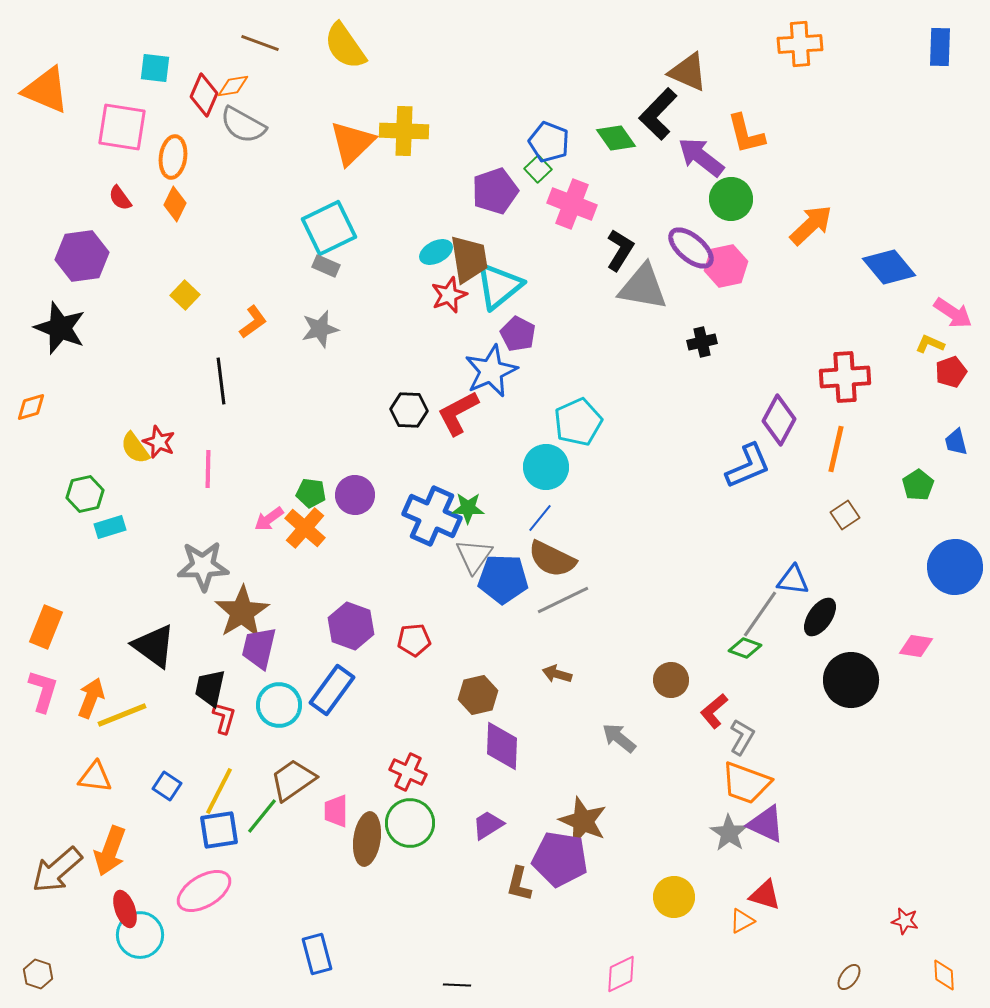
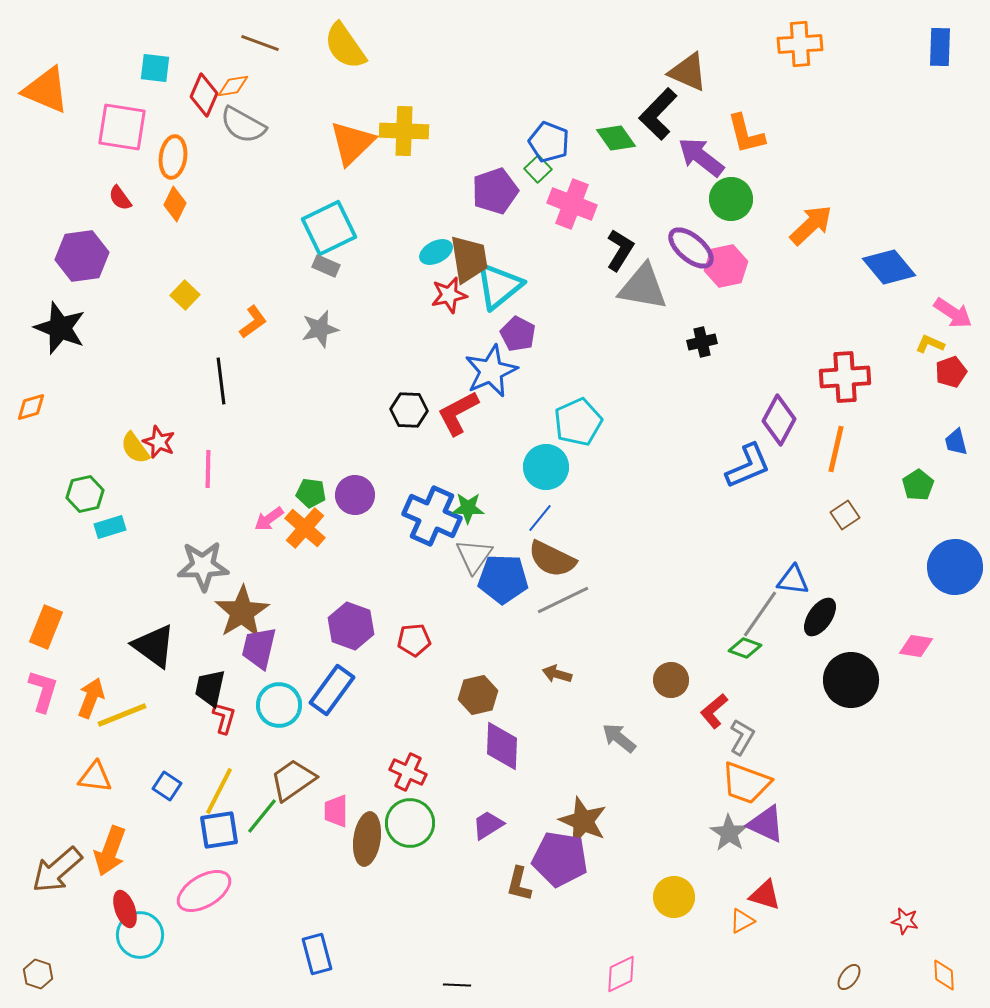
red star at (449, 295): rotated 9 degrees clockwise
